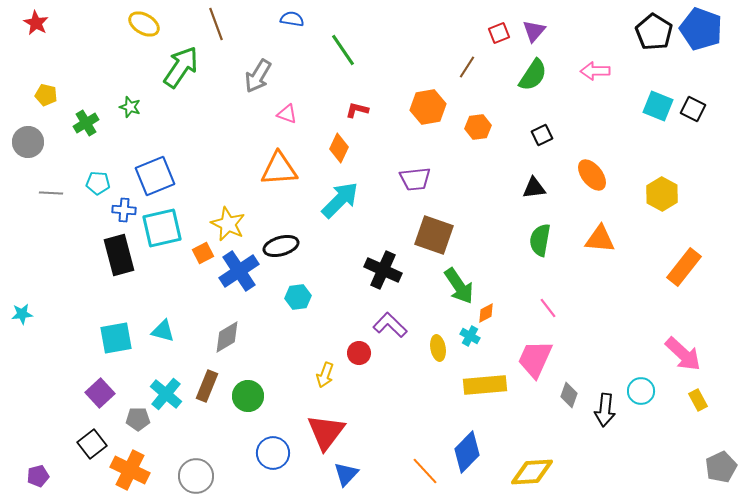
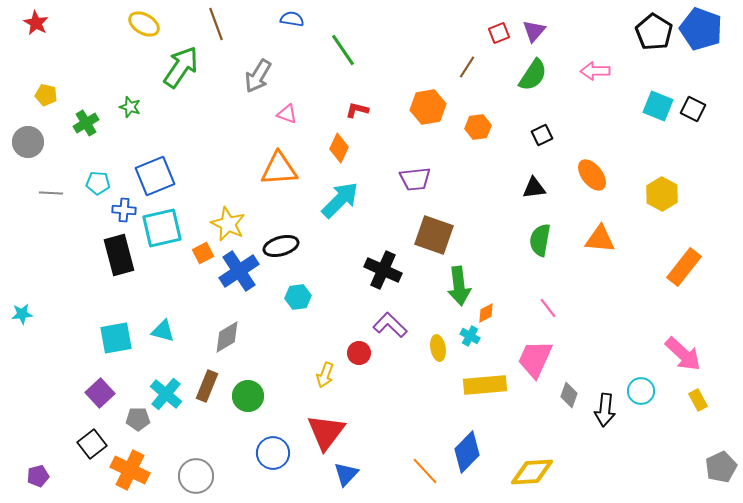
green arrow at (459, 286): rotated 27 degrees clockwise
